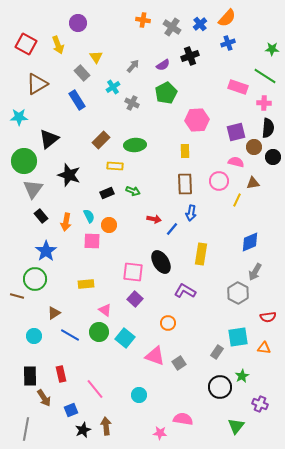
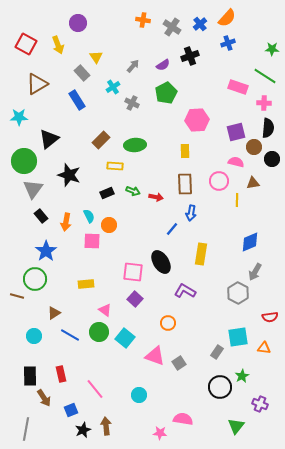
black circle at (273, 157): moved 1 px left, 2 px down
yellow line at (237, 200): rotated 24 degrees counterclockwise
red arrow at (154, 219): moved 2 px right, 22 px up
red semicircle at (268, 317): moved 2 px right
